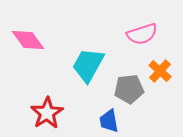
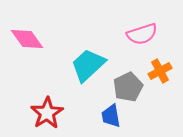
pink diamond: moved 1 px left, 1 px up
cyan trapezoid: rotated 18 degrees clockwise
orange cross: rotated 20 degrees clockwise
gray pentagon: moved 1 px left, 2 px up; rotated 20 degrees counterclockwise
blue trapezoid: moved 2 px right, 5 px up
